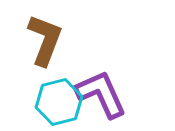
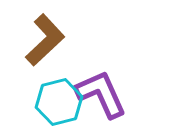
brown L-shape: rotated 26 degrees clockwise
